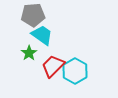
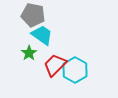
gray pentagon: rotated 15 degrees clockwise
red trapezoid: moved 2 px right, 1 px up
cyan hexagon: moved 1 px up
